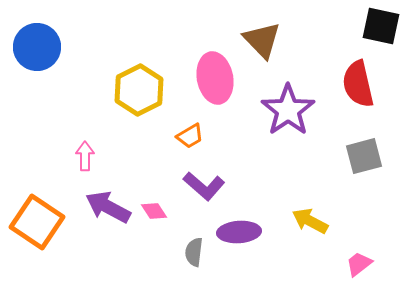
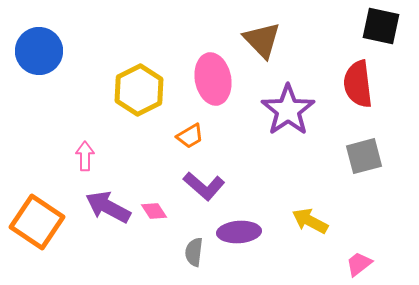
blue circle: moved 2 px right, 4 px down
pink ellipse: moved 2 px left, 1 px down
red semicircle: rotated 6 degrees clockwise
